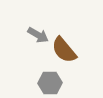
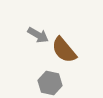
gray hexagon: rotated 15 degrees clockwise
